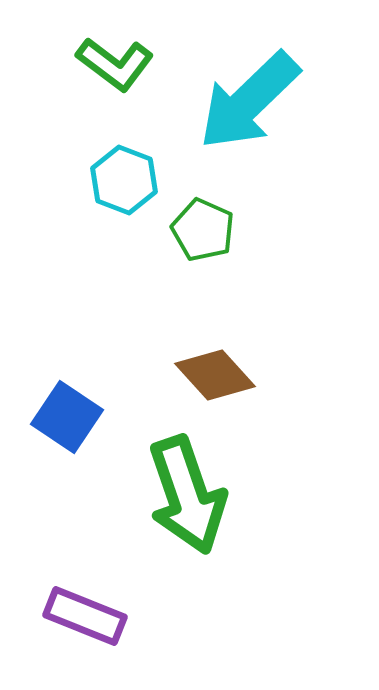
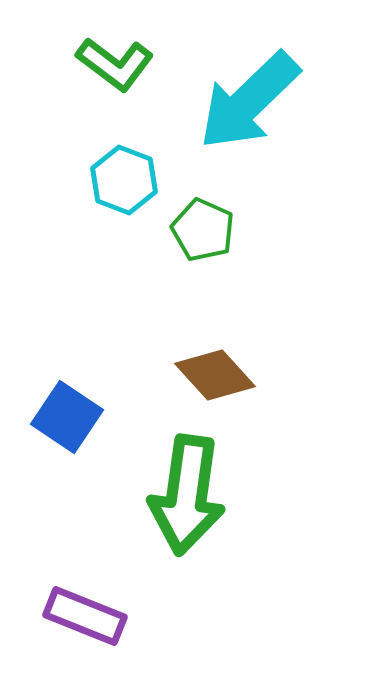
green arrow: rotated 27 degrees clockwise
